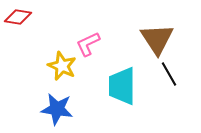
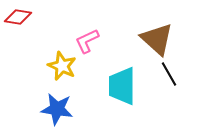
brown triangle: rotated 15 degrees counterclockwise
pink L-shape: moved 1 px left, 3 px up
